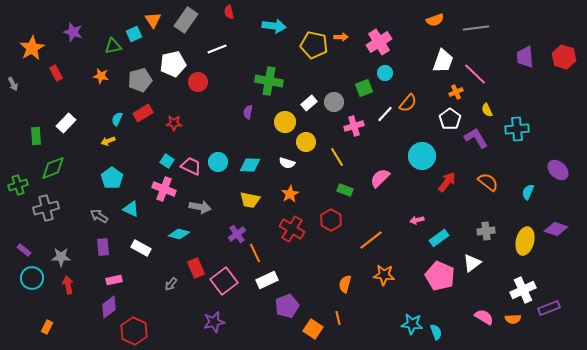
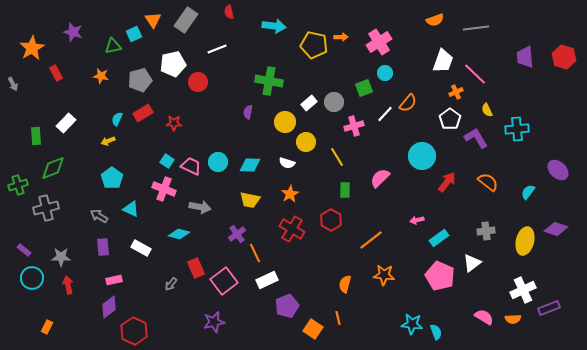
green rectangle at (345, 190): rotated 70 degrees clockwise
cyan semicircle at (528, 192): rotated 14 degrees clockwise
